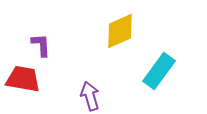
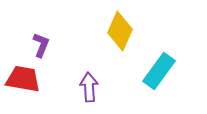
yellow diamond: rotated 42 degrees counterclockwise
purple L-shape: rotated 25 degrees clockwise
purple arrow: moved 1 px left, 9 px up; rotated 12 degrees clockwise
